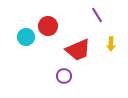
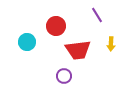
red circle: moved 8 px right
cyan circle: moved 1 px right, 5 px down
red trapezoid: rotated 16 degrees clockwise
